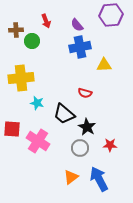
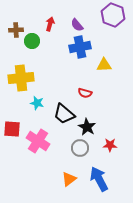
purple hexagon: moved 2 px right; rotated 25 degrees clockwise
red arrow: moved 4 px right, 3 px down; rotated 144 degrees counterclockwise
orange triangle: moved 2 px left, 2 px down
